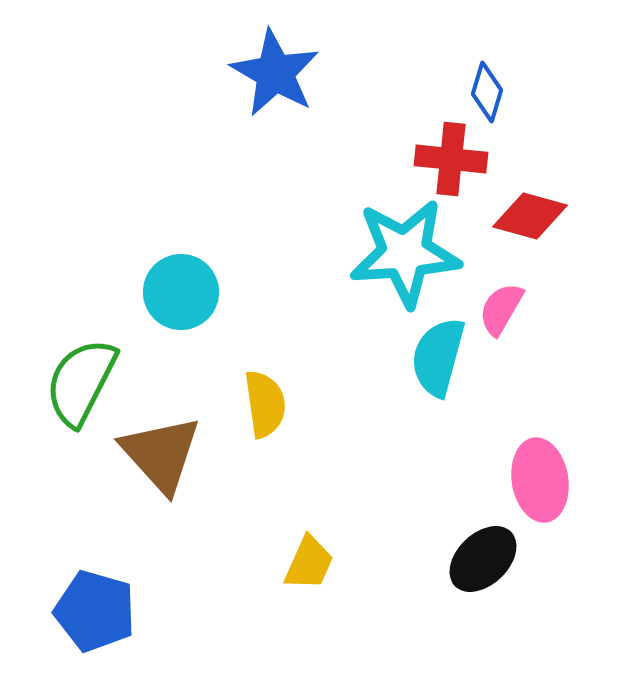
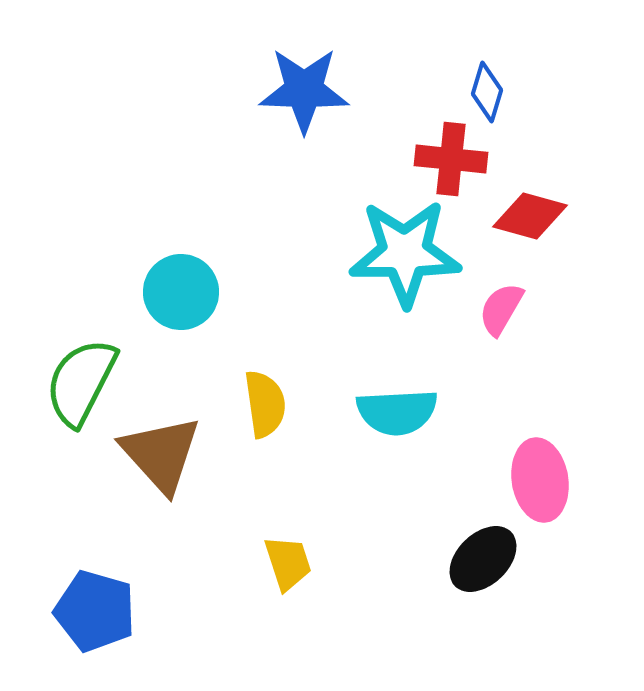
blue star: moved 29 px right, 17 px down; rotated 28 degrees counterclockwise
cyan star: rotated 4 degrees clockwise
cyan semicircle: moved 41 px left, 55 px down; rotated 108 degrees counterclockwise
yellow trapezoid: moved 21 px left; rotated 42 degrees counterclockwise
